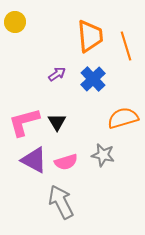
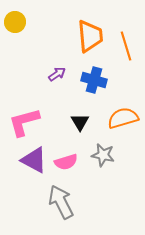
blue cross: moved 1 px right, 1 px down; rotated 30 degrees counterclockwise
black triangle: moved 23 px right
